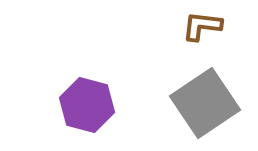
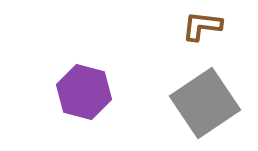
purple hexagon: moved 3 px left, 13 px up
